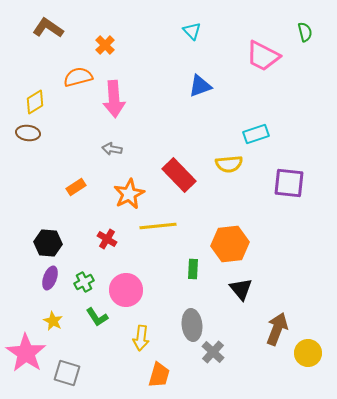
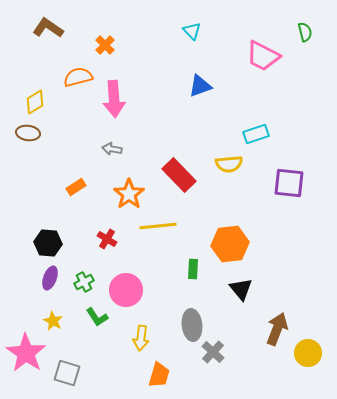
orange star: rotated 8 degrees counterclockwise
